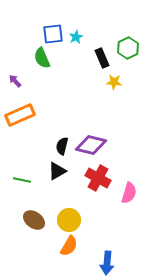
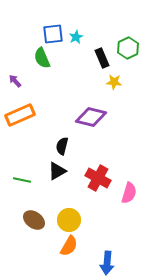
purple diamond: moved 28 px up
